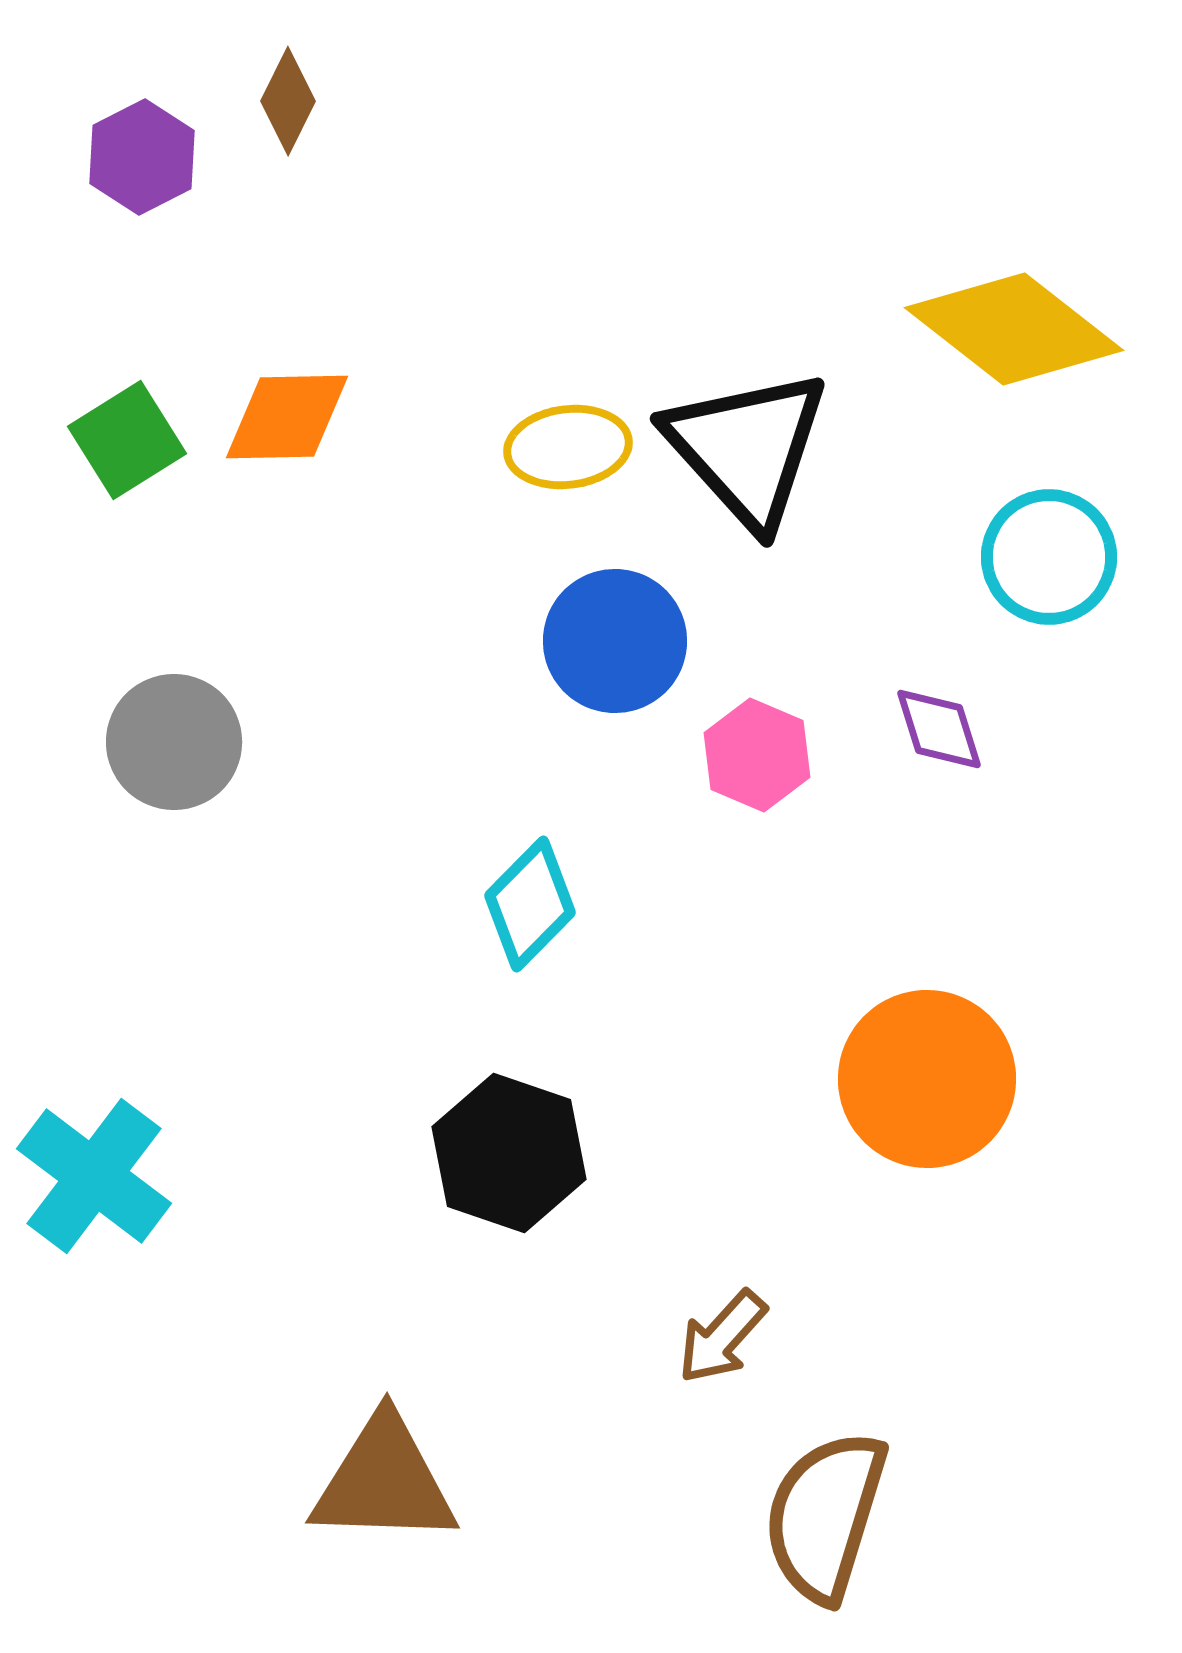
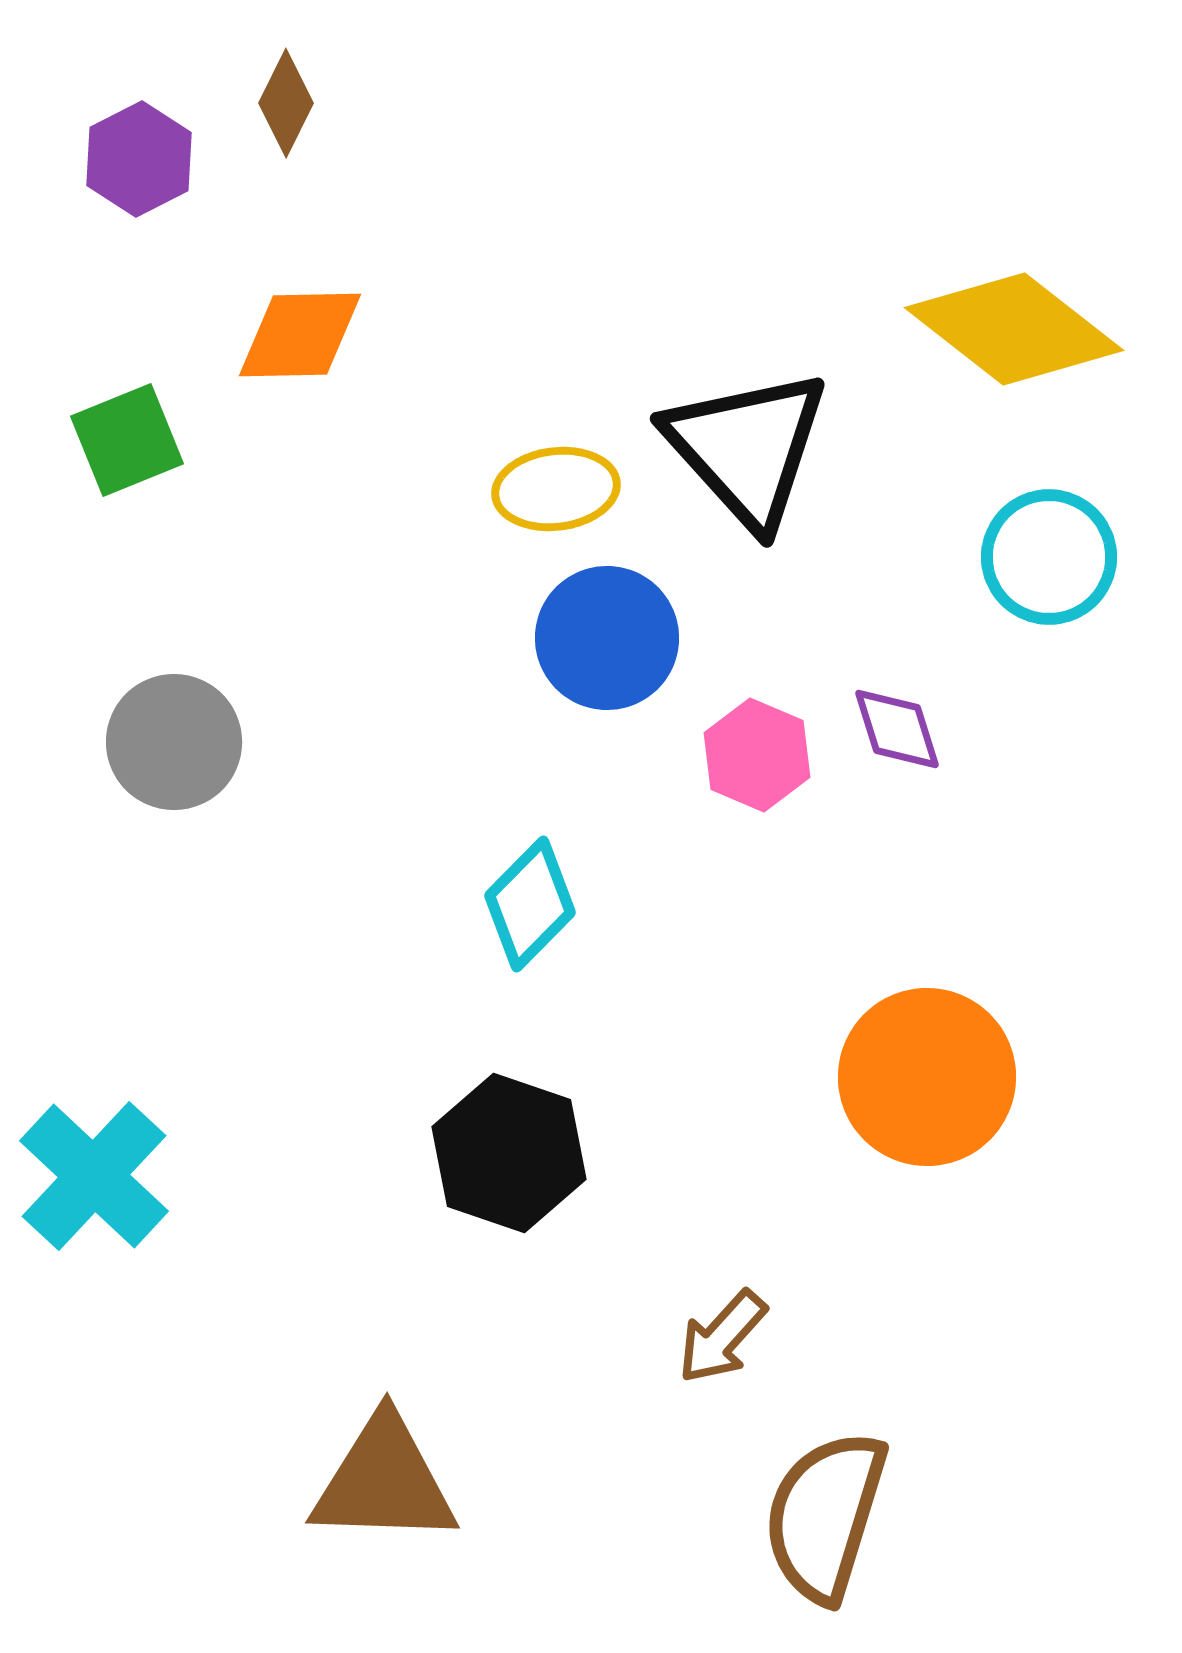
brown diamond: moved 2 px left, 2 px down
purple hexagon: moved 3 px left, 2 px down
orange diamond: moved 13 px right, 82 px up
green square: rotated 10 degrees clockwise
yellow ellipse: moved 12 px left, 42 px down
blue circle: moved 8 px left, 3 px up
purple diamond: moved 42 px left
orange circle: moved 2 px up
cyan cross: rotated 6 degrees clockwise
